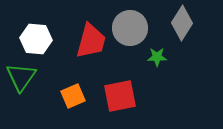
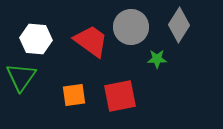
gray diamond: moved 3 px left, 2 px down
gray circle: moved 1 px right, 1 px up
red trapezoid: rotated 69 degrees counterclockwise
green star: moved 2 px down
orange square: moved 1 px right, 1 px up; rotated 15 degrees clockwise
